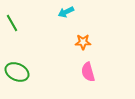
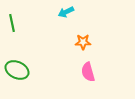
green line: rotated 18 degrees clockwise
green ellipse: moved 2 px up
